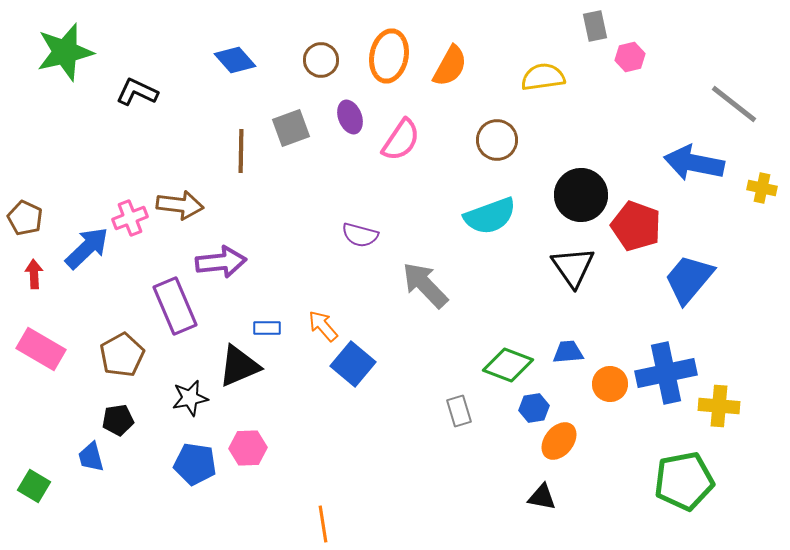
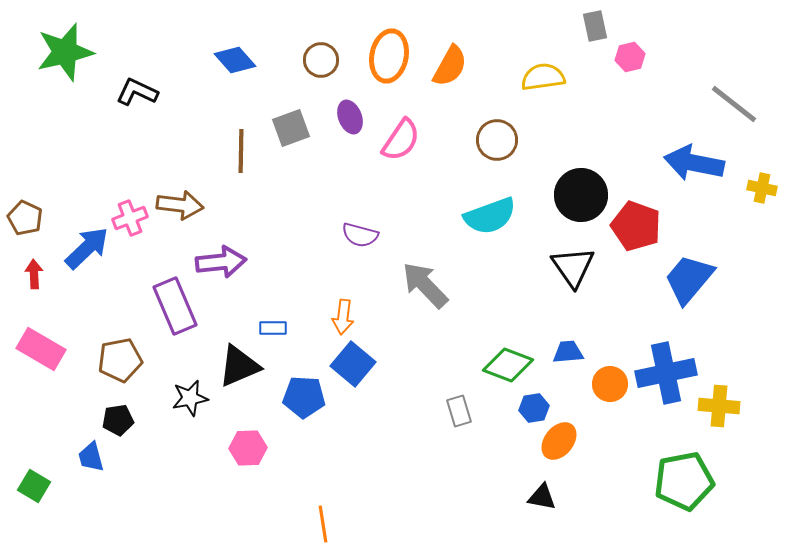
orange arrow at (323, 326): moved 20 px right, 9 px up; rotated 132 degrees counterclockwise
blue rectangle at (267, 328): moved 6 px right
brown pentagon at (122, 355): moved 2 px left, 5 px down; rotated 18 degrees clockwise
blue pentagon at (195, 464): moved 109 px right, 67 px up; rotated 6 degrees counterclockwise
